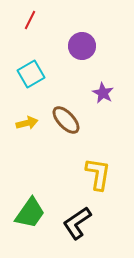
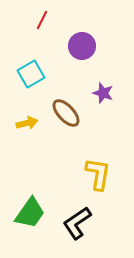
red line: moved 12 px right
purple star: rotated 10 degrees counterclockwise
brown ellipse: moved 7 px up
